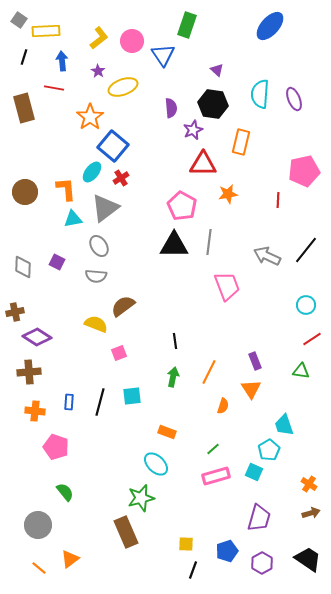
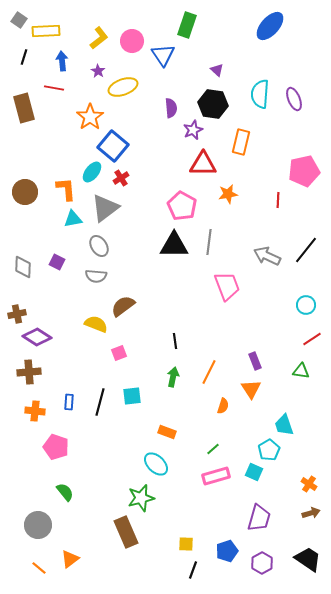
brown cross at (15, 312): moved 2 px right, 2 px down
